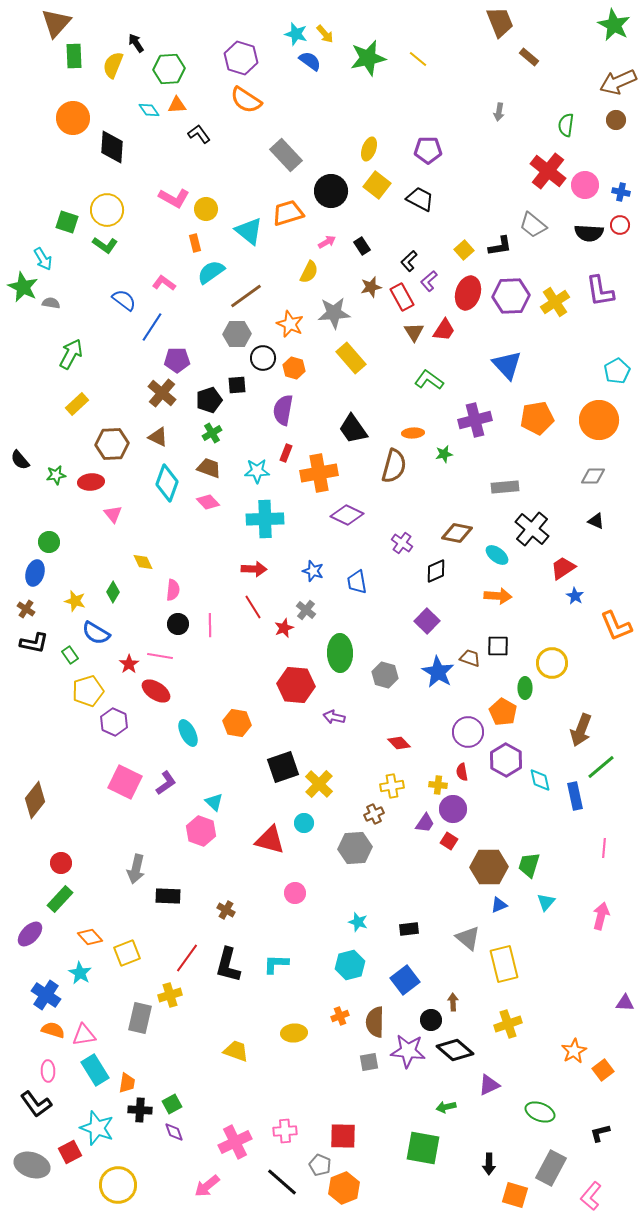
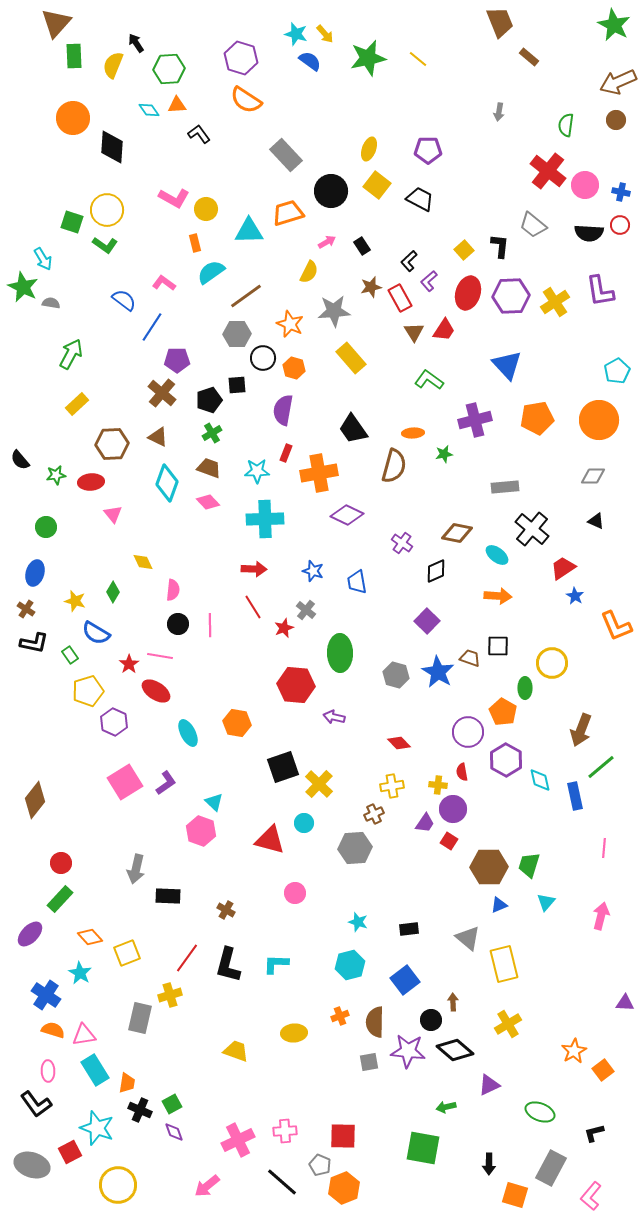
green square at (67, 222): moved 5 px right
cyan triangle at (249, 231): rotated 40 degrees counterclockwise
black L-shape at (500, 246): rotated 75 degrees counterclockwise
red rectangle at (402, 297): moved 2 px left, 1 px down
gray star at (334, 313): moved 2 px up
green circle at (49, 542): moved 3 px left, 15 px up
gray hexagon at (385, 675): moved 11 px right
pink square at (125, 782): rotated 32 degrees clockwise
yellow cross at (508, 1024): rotated 12 degrees counterclockwise
black cross at (140, 1110): rotated 20 degrees clockwise
black L-shape at (600, 1133): moved 6 px left
pink cross at (235, 1142): moved 3 px right, 2 px up
